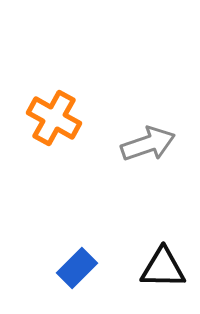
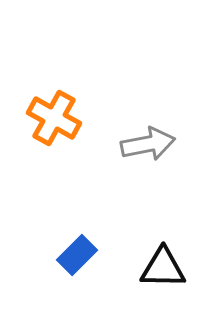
gray arrow: rotated 8 degrees clockwise
blue rectangle: moved 13 px up
